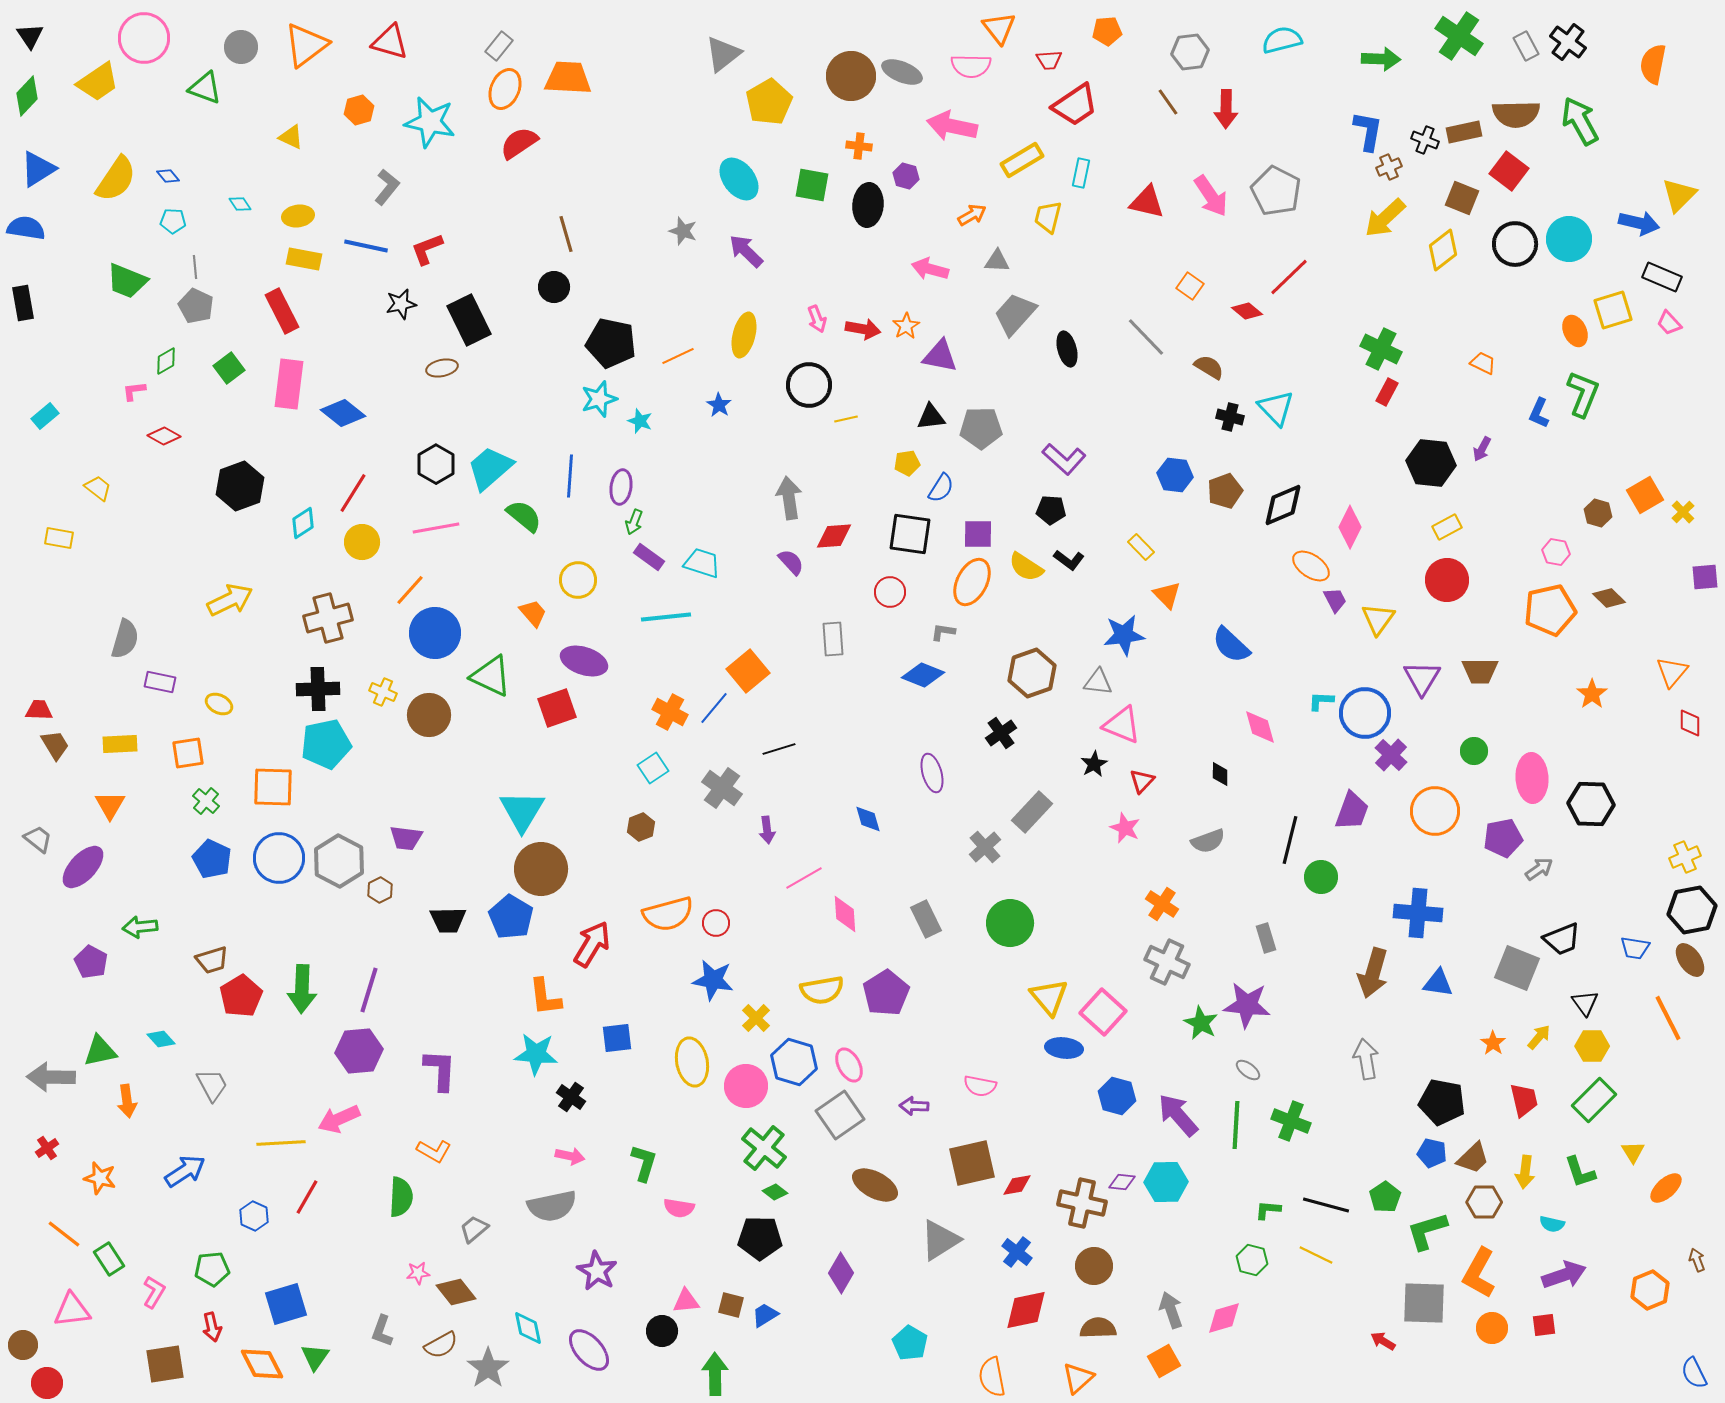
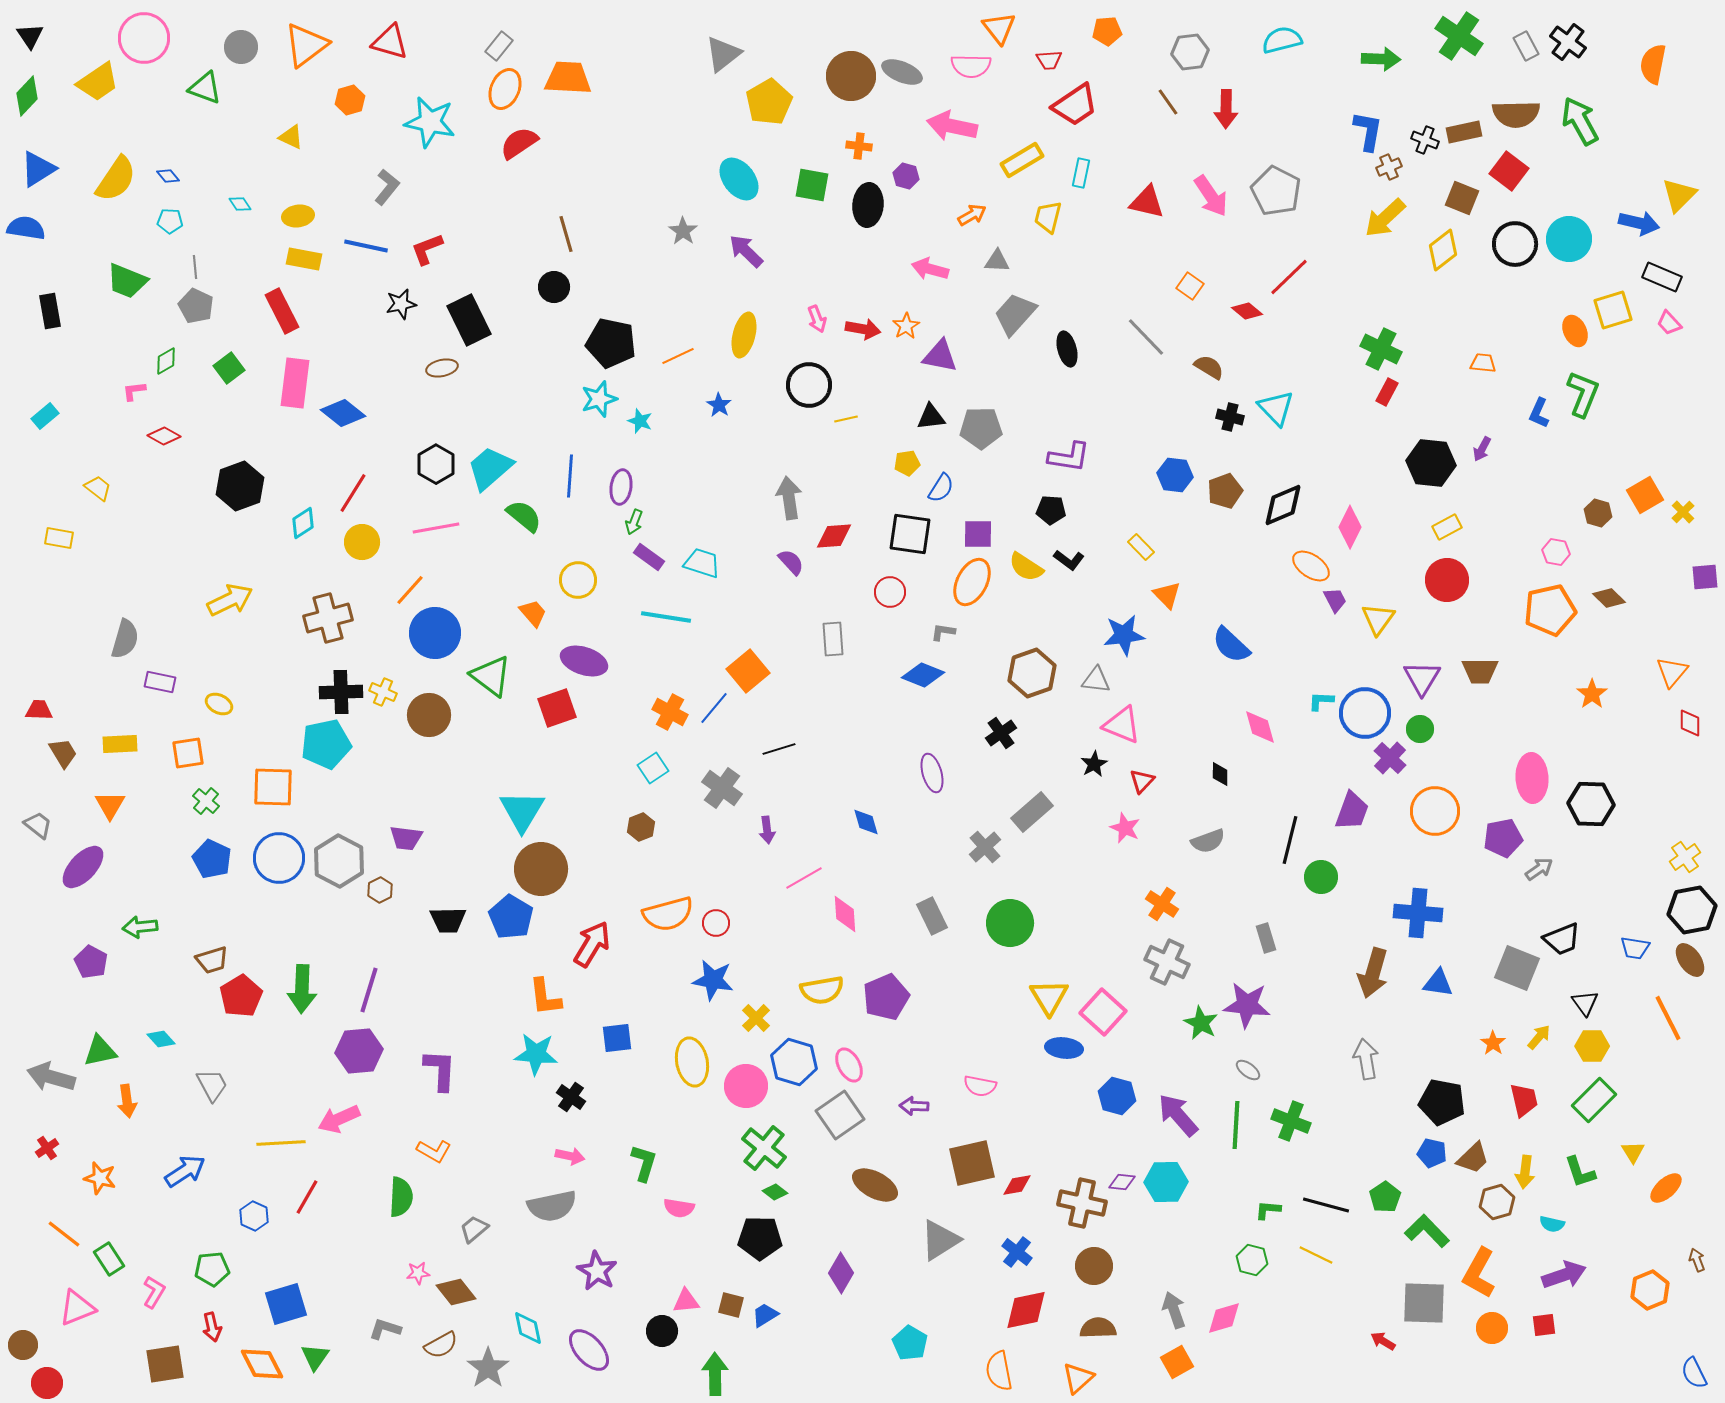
orange hexagon at (359, 110): moved 9 px left, 10 px up
cyan pentagon at (173, 221): moved 3 px left
gray star at (683, 231): rotated 16 degrees clockwise
black rectangle at (23, 303): moved 27 px right, 8 px down
orange trapezoid at (1483, 363): rotated 20 degrees counterclockwise
pink rectangle at (289, 384): moved 6 px right, 1 px up
purple L-shape at (1064, 459): moved 5 px right, 2 px up; rotated 33 degrees counterclockwise
cyan line at (666, 617): rotated 15 degrees clockwise
green triangle at (491, 676): rotated 12 degrees clockwise
gray triangle at (1098, 682): moved 2 px left, 2 px up
black cross at (318, 689): moved 23 px right, 3 px down
brown trapezoid at (55, 745): moved 8 px right, 8 px down
green circle at (1474, 751): moved 54 px left, 22 px up
purple cross at (1391, 755): moved 1 px left, 3 px down
gray rectangle at (1032, 812): rotated 6 degrees clockwise
blue diamond at (868, 819): moved 2 px left, 3 px down
gray trapezoid at (38, 839): moved 14 px up
yellow cross at (1685, 857): rotated 12 degrees counterclockwise
gray rectangle at (926, 919): moved 6 px right, 3 px up
purple pentagon at (886, 993): moved 4 px down; rotated 9 degrees clockwise
yellow triangle at (1049, 997): rotated 9 degrees clockwise
gray arrow at (51, 1077): rotated 15 degrees clockwise
brown hexagon at (1484, 1202): moved 13 px right; rotated 16 degrees counterclockwise
green L-shape at (1427, 1231): rotated 63 degrees clockwise
pink triangle at (72, 1310): moved 5 px right, 2 px up; rotated 15 degrees counterclockwise
gray arrow at (1171, 1310): moved 3 px right
gray L-shape at (382, 1331): moved 3 px right, 2 px up; rotated 88 degrees clockwise
orange square at (1164, 1361): moved 13 px right, 1 px down
orange semicircle at (992, 1377): moved 7 px right, 6 px up
